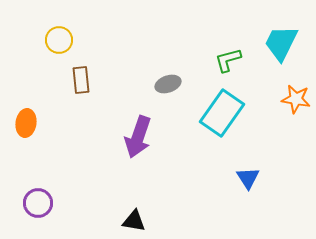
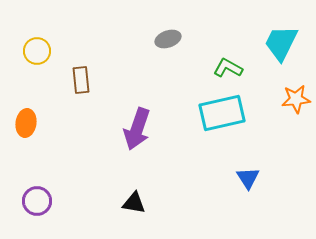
yellow circle: moved 22 px left, 11 px down
green L-shape: moved 8 px down; rotated 44 degrees clockwise
gray ellipse: moved 45 px up
orange star: rotated 16 degrees counterclockwise
cyan rectangle: rotated 42 degrees clockwise
purple arrow: moved 1 px left, 8 px up
purple circle: moved 1 px left, 2 px up
black triangle: moved 18 px up
